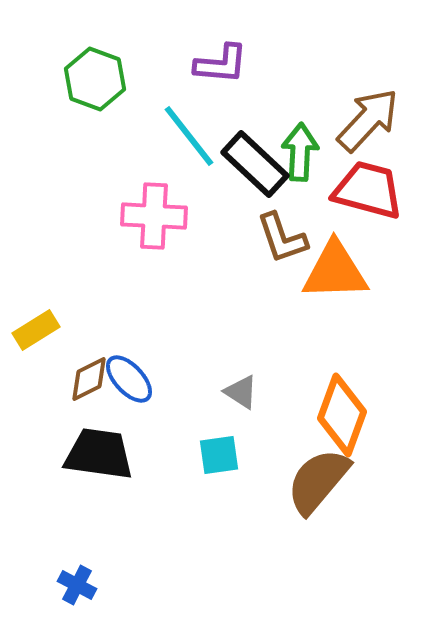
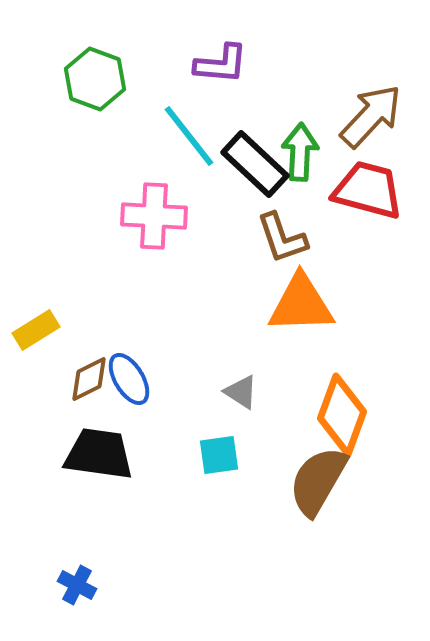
brown arrow: moved 3 px right, 4 px up
orange triangle: moved 34 px left, 33 px down
blue ellipse: rotated 12 degrees clockwise
brown semicircle: rotated 10 degrees counterclockwise
